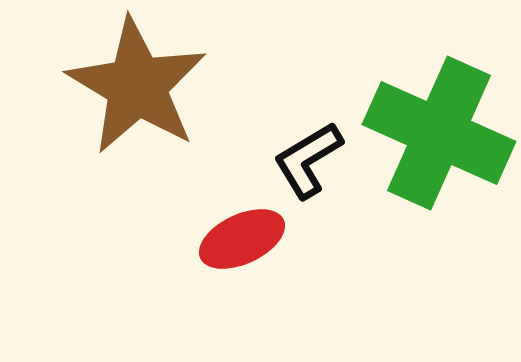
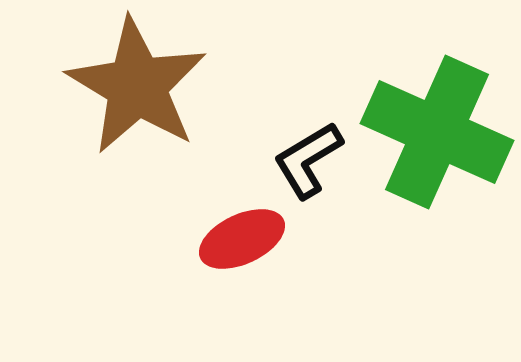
green cross: moved 2 px left, 1 px up
